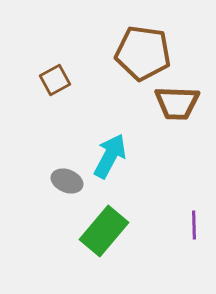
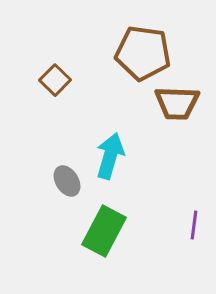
brown square: rotated 16 degrees counterclockwise
cyan arrow: rotated 12 degrees counterclockwise
gray ellipse: rotated 36 degrees clockwise
purple line: rotated 8 degrees clockwise
green rectangle: rotated 12 degrees counterclockwise
